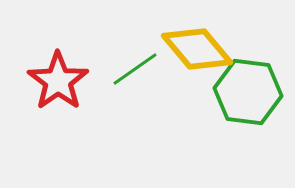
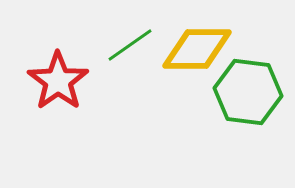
yellow diamond: rotated 50 degrees counterclockwise
green line: moved 5 px left, 24 px up
